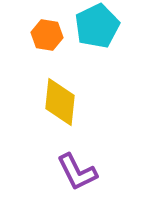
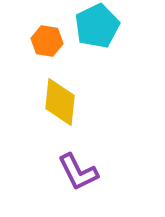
orange hexagon: moved 6 px down
purple L-shape: moved 1 px right
